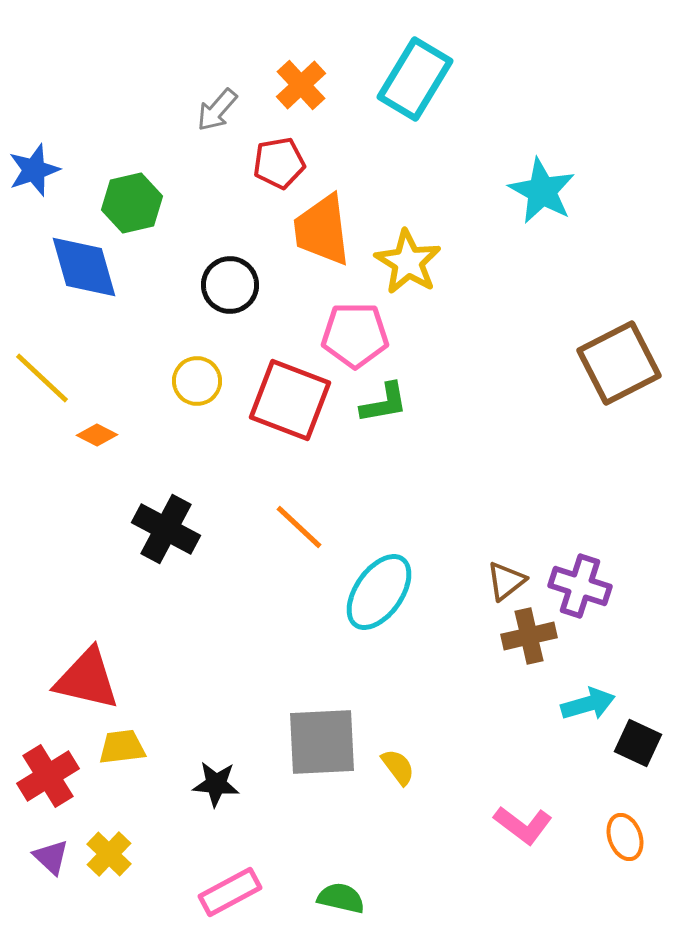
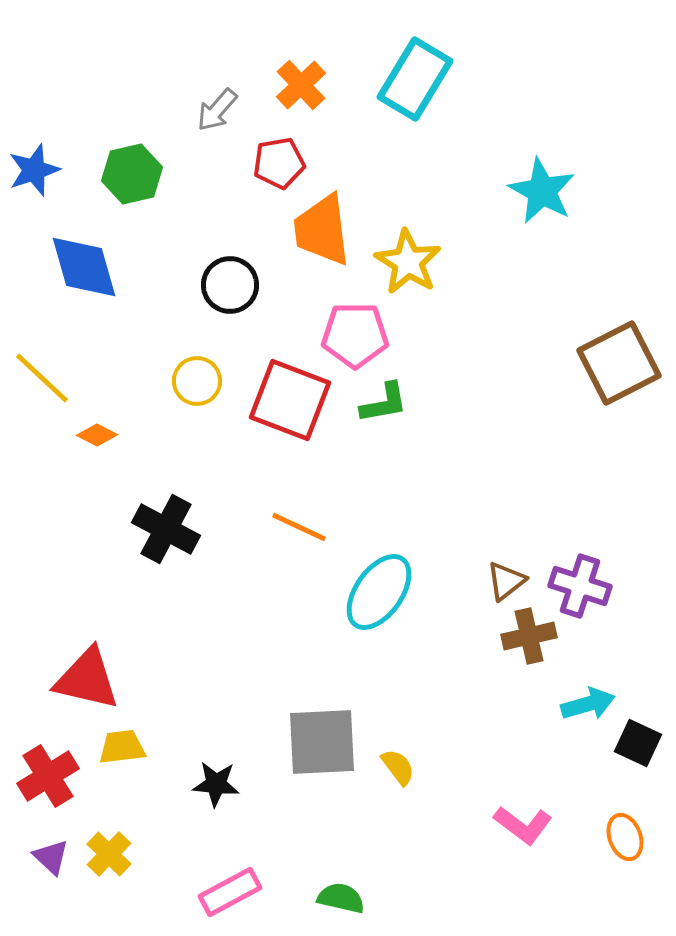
green hexagon: moved 29 px up
orange line: rotated 18 degrees counterclockwise
